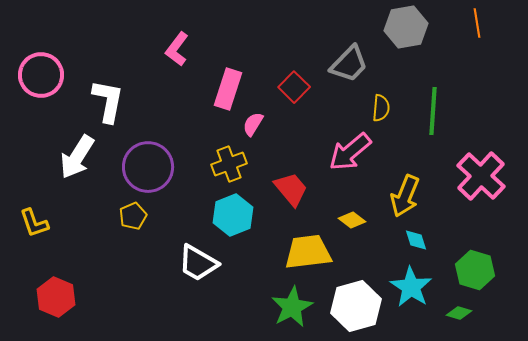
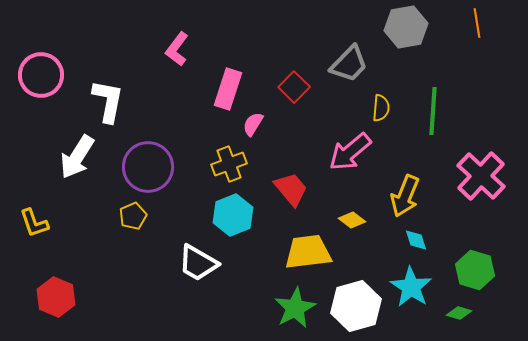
green star: moved 3 px right, 1 px down
